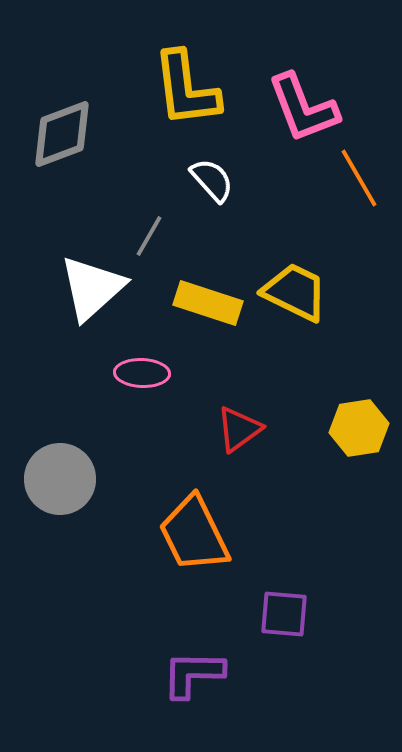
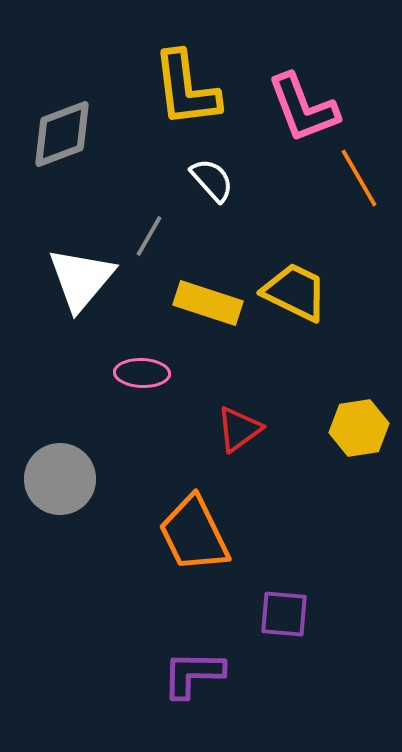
white triangle: moved 11 px left, 9 px up; rotated 8 degrees counterclockwise
